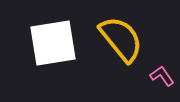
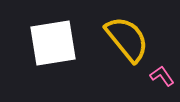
yellow semicircle: moved 6 px right
